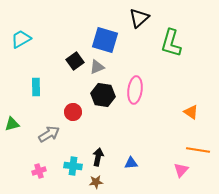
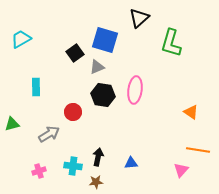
black square: moved 8 px up
